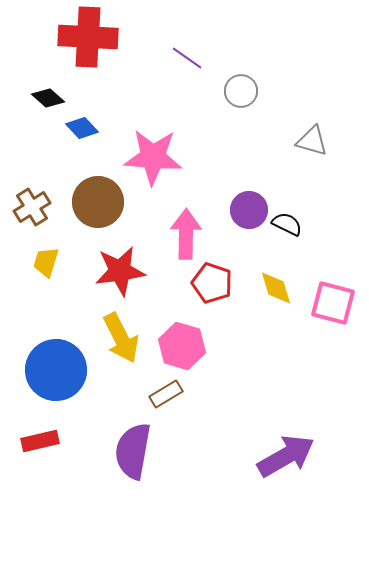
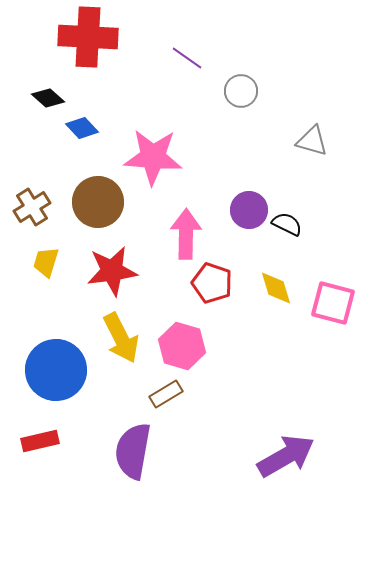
red star: moved 8 px left
